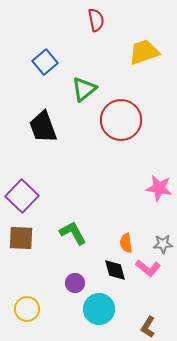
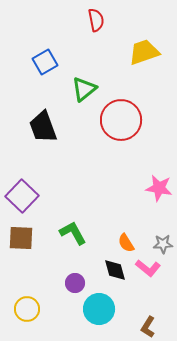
blue square: rotated 10 degrees clockwise
orange semicircle: rotated 24 degrees counterclockwise
